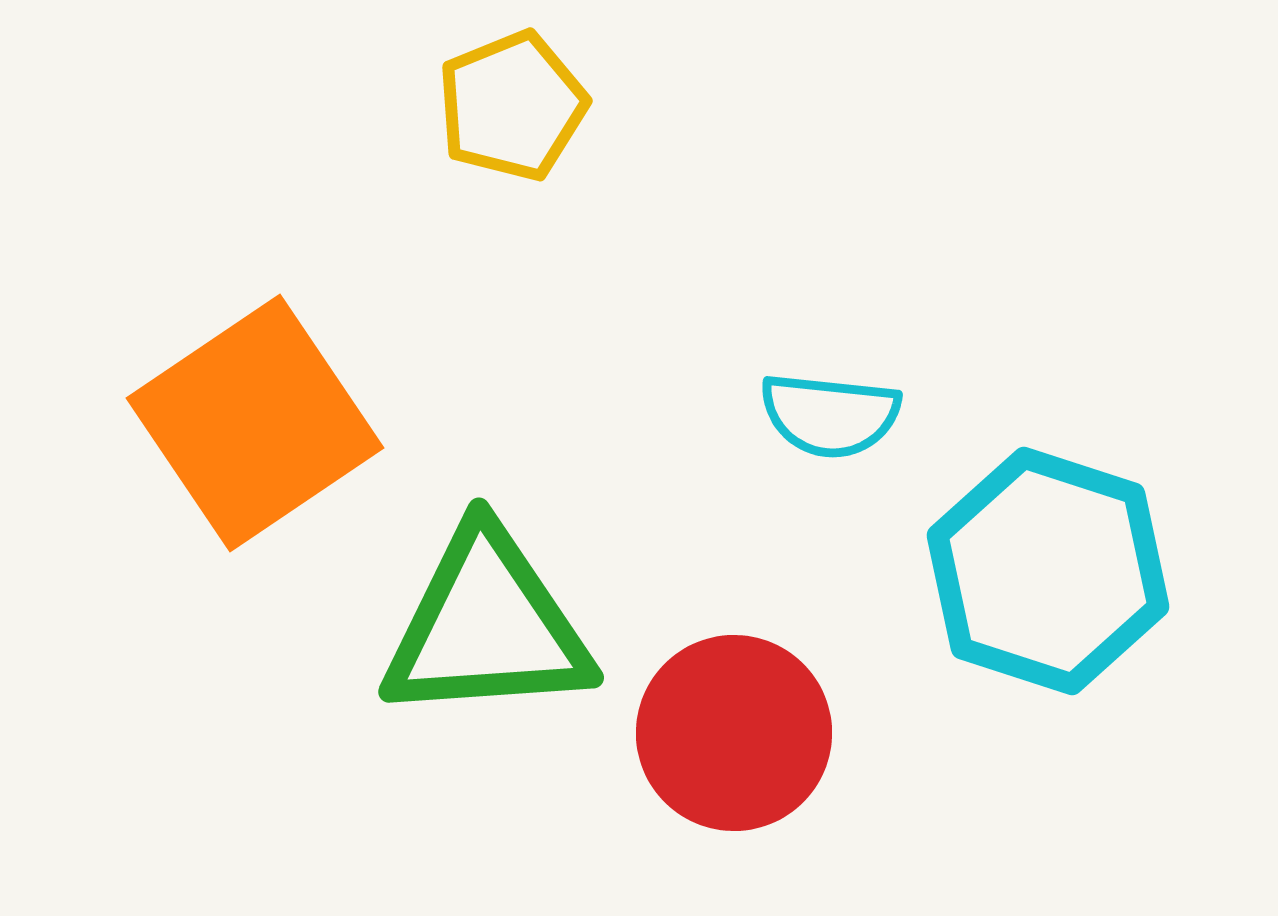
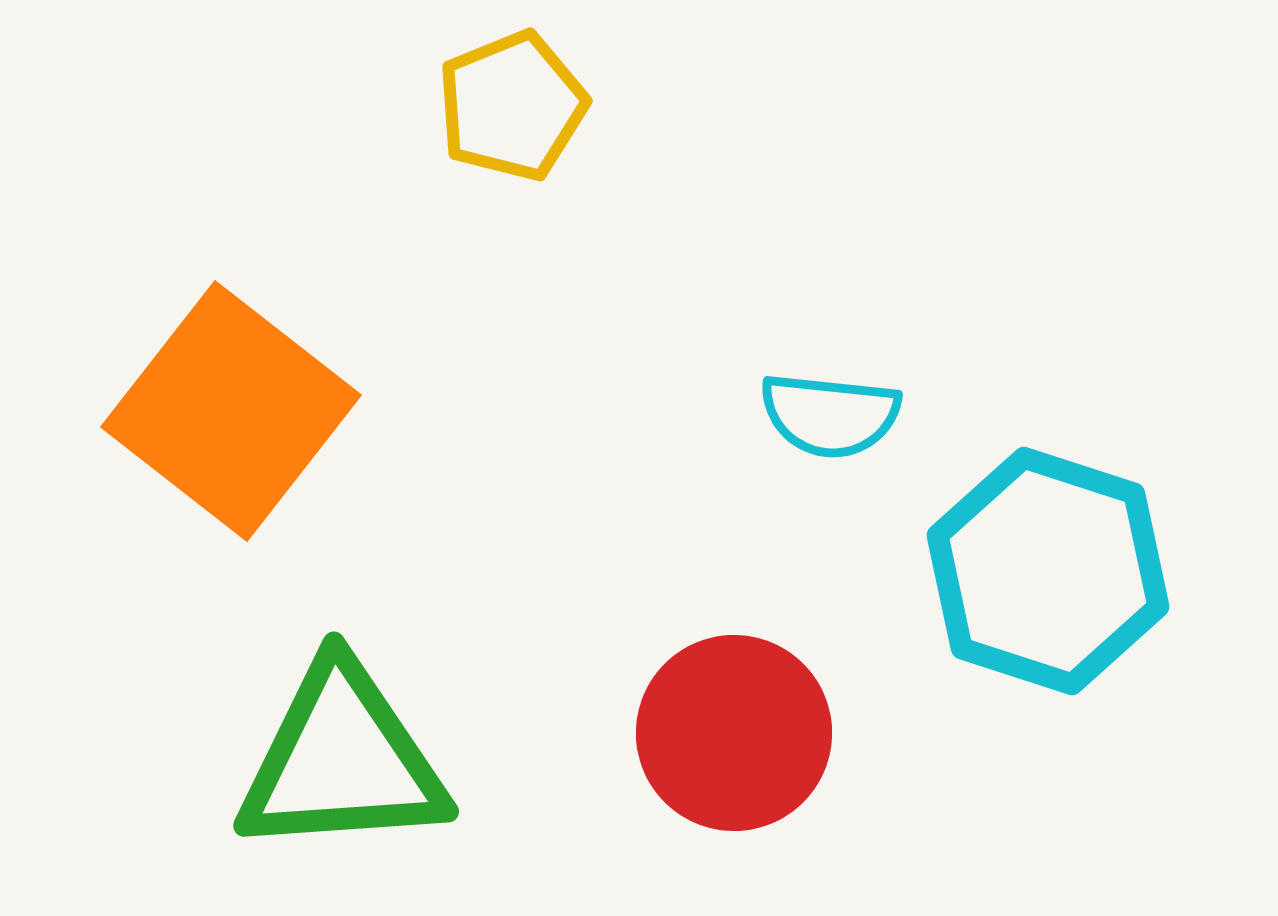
orange square: moved 24 px left, 12 px up; rotated 18 degrees counterclockwise
green triangle: moved 145 px left, 134 px down
